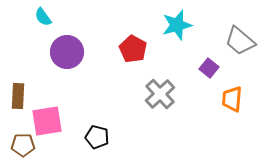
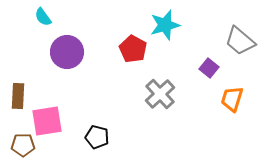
cyan star: moved 12 px left
orange trapezoid: rotated 12 degrees clockwise
